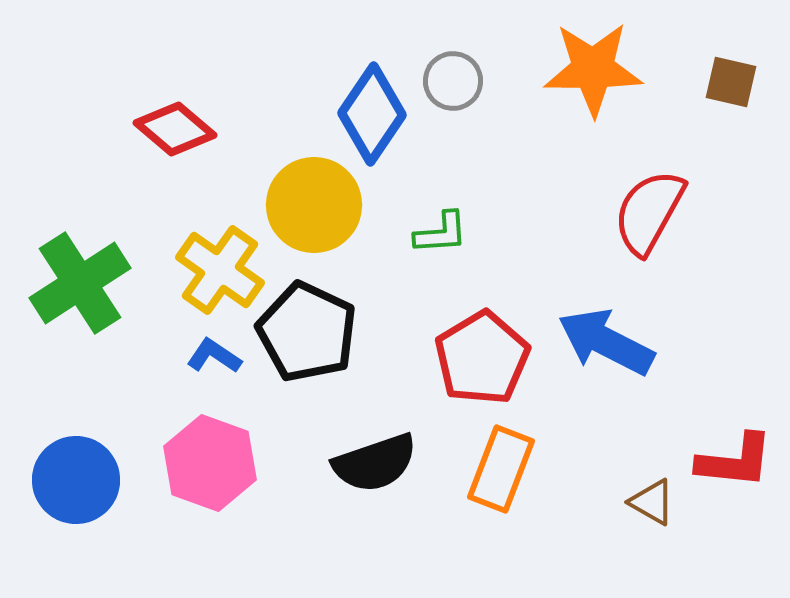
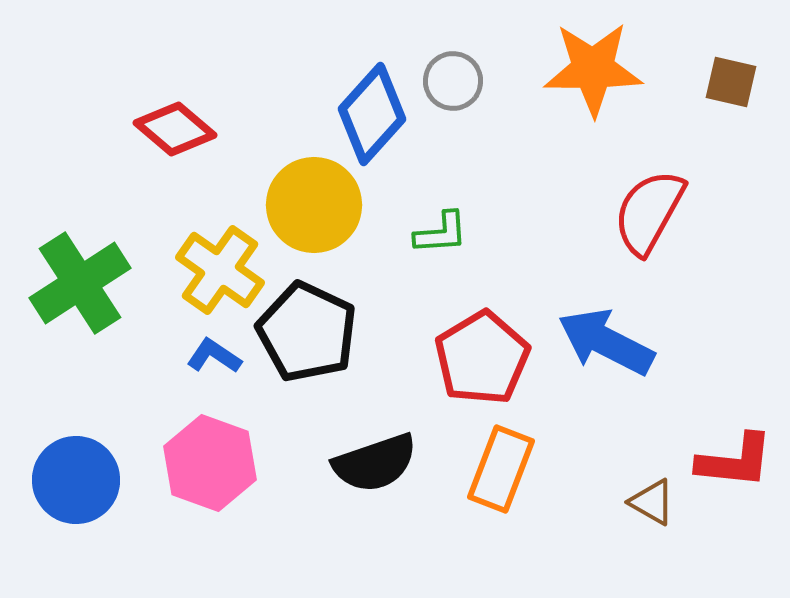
blue diamond: rotated 8 degrees clockwise
